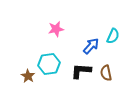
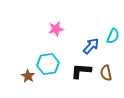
cyan hexagon: moved 1 px left
